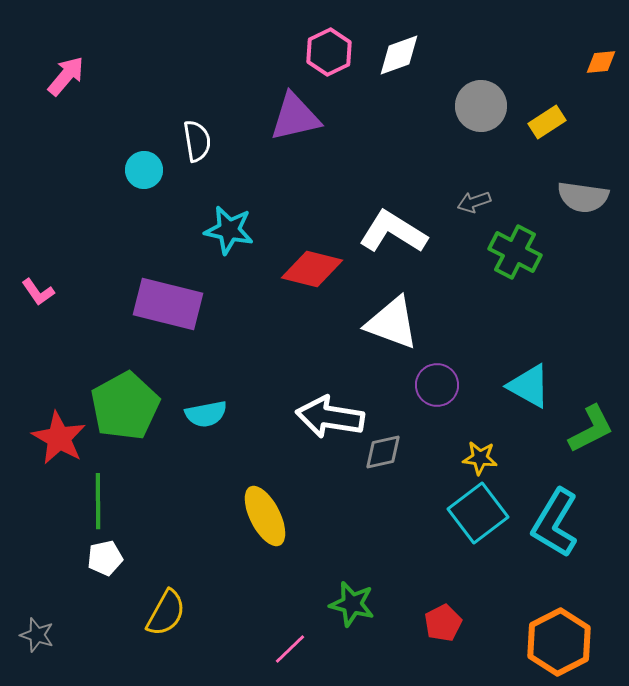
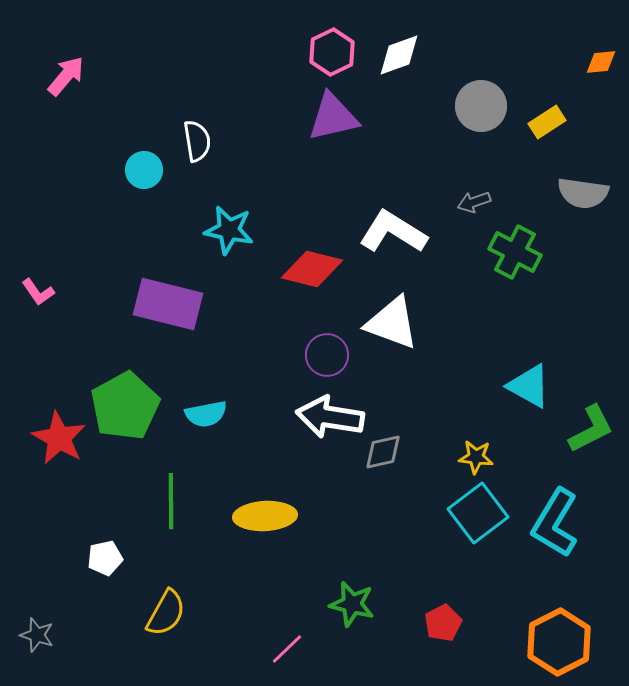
pink hexagon: moved 3 px right
purple triangle: moved 38 px right
gray semicircle: moved 4 px up
purple circle: moved 110 px left, 30 px up
yellow star: moved 4 px left, 1 px up
green line: moved 73 px right
yellow ellipse: rotated 66 degrees counterclockwise
pink line: moved 3 px left
